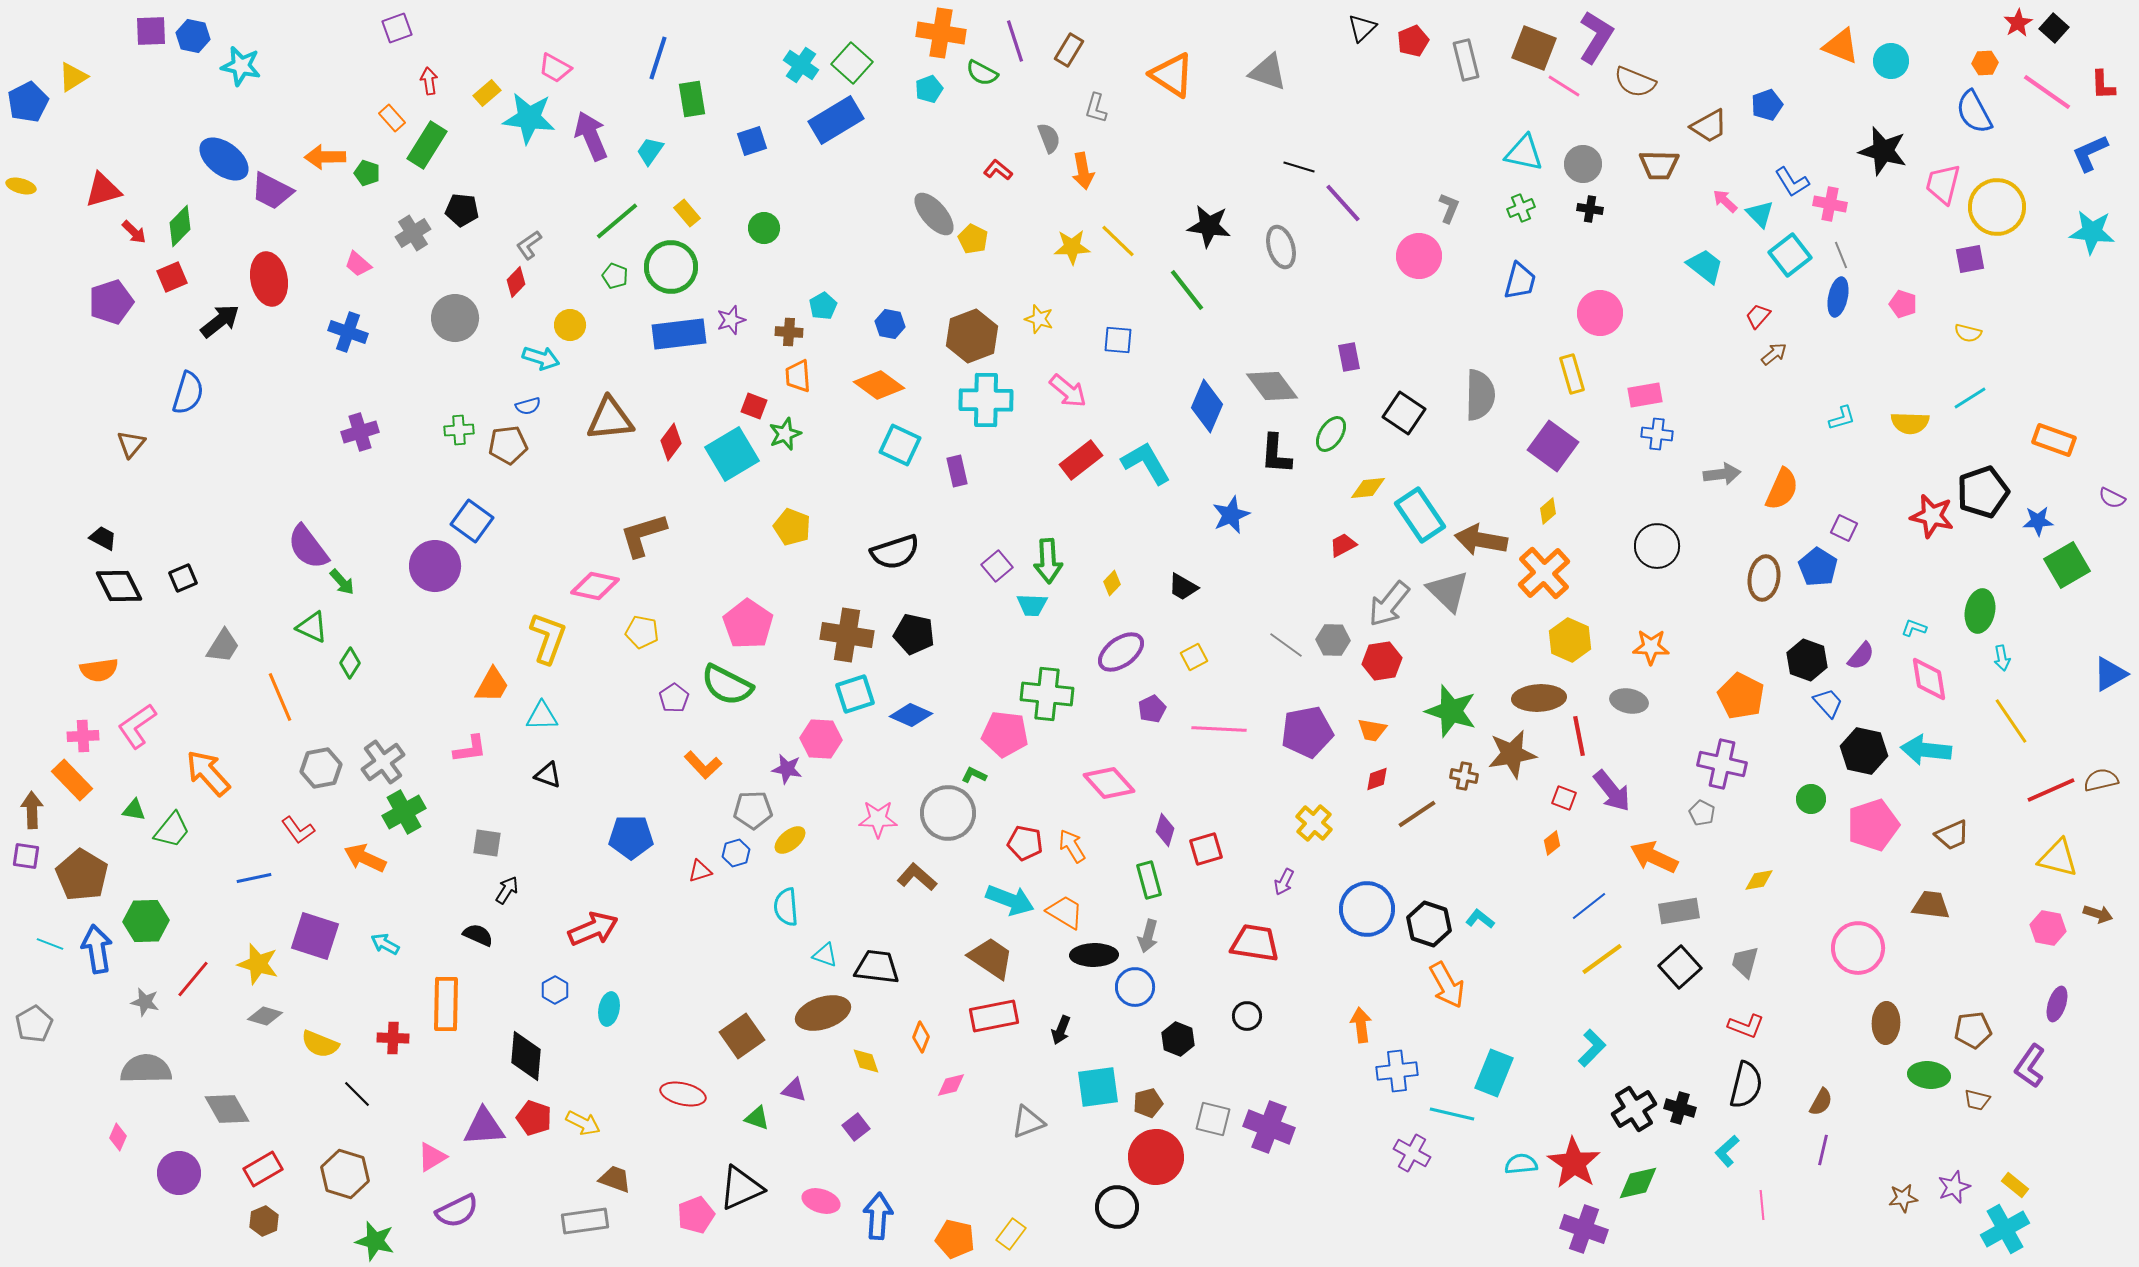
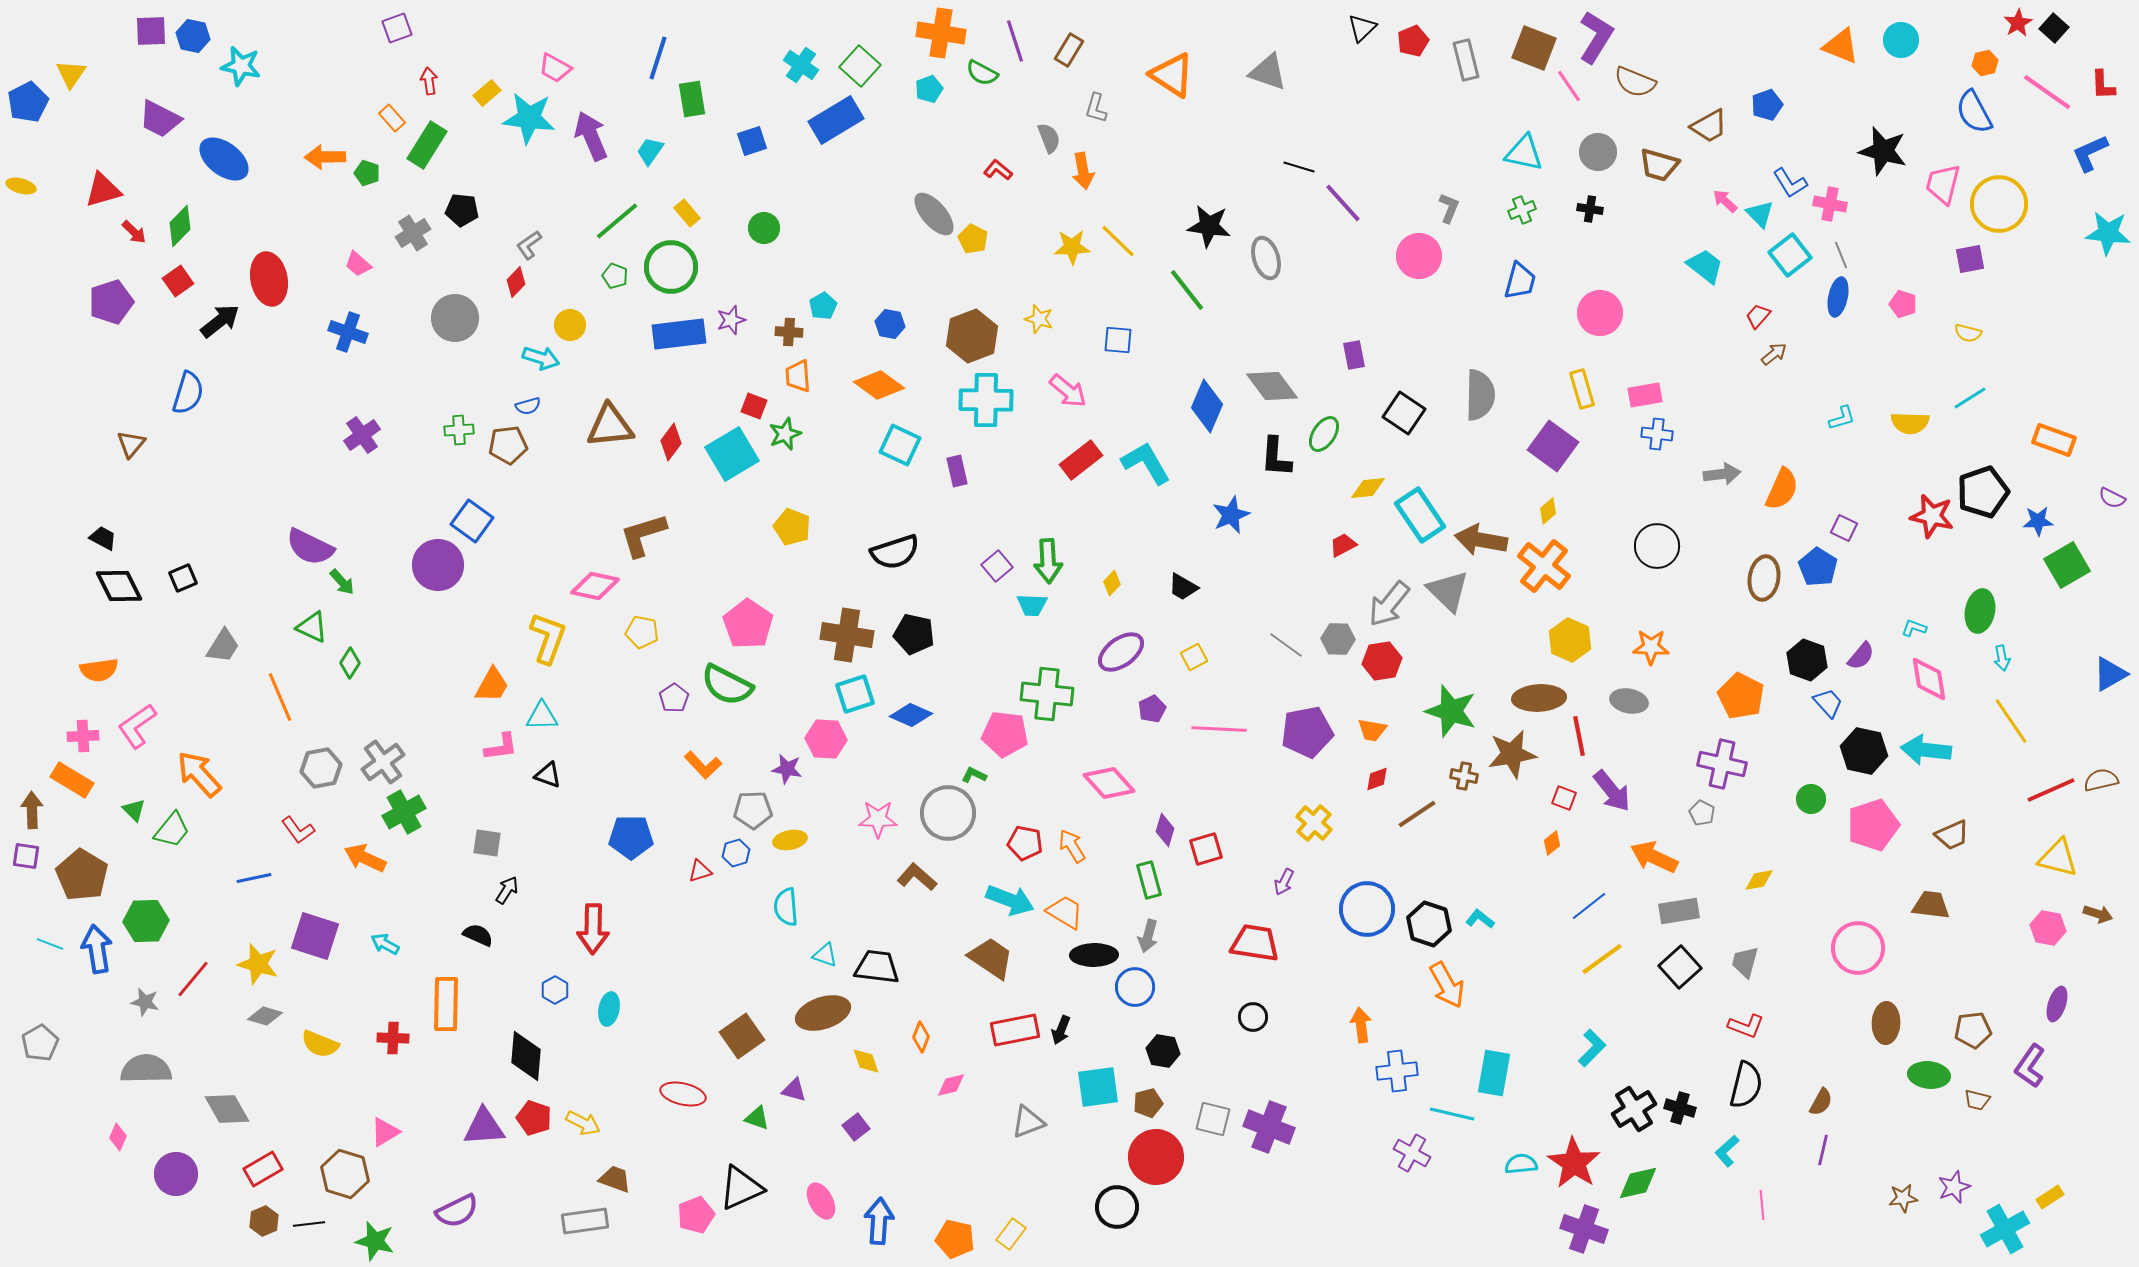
cyan circle at (1891, 61): moved 10 px right, 21 px up
green square at (852, 63): moved 8 px right, 3 px down
orange hexagon at (1985, 63): rotated 10 degrees counterclockwise
yellow triangle at (73, 77): moved 2 px left, 3 px up; rotated 24 degrees counterclockwise
pink line at (1564, 86): moved 5 px right; rotated 24 degrees clockwise
gray circle at (1583, 164): moved 15 px right, 12 px up
brown trapezoid at (1659, 165): rotated 15 degrees clockwise
blue L-shape at (1792, 182): moved 2 px left, 1 px down
purple trapezoid at (272, 191): moved 112 px left, 72 px up
yellow circle at (1997, 207): moved 2 px right, 3 px up
green cross at (1521, 208): moved 1 px right, 2 px down
cyan star at (2092, 232): moved 16 px right, 1 px down
gray ellipse at (1281, 247): moved 15 px left, 11 px down
red square at (172, 277): moved 6 px right, 4 px down; rotated 12 degrees counterclockwise
purple rectangle at (1349, 357): moved 5 px right, 2 px up
yellow rectangle at (1572, 374): moved 10 px right, 15 px down
brown triangle at (610, 419): moved 7 px down
purple cross at (360, 432): moved 2 px right, 3 px down; rotated 18 degrees counterclockwise
green ellipse at (1331, 434): moved 7 px left
black L-shape at (1276, 454): moved 3 px down
purple semicircle at (308, 547): moved 2 px right; rotated 27 degrees counterclockwise
purple circle at (435, 566): moved 3 px right, 1 px up
orange cross at (1544, 573): moved 7 px up; rotated 10 degrees counterclockwise
gray hexagon at (1333, 640): moved 5 px right, 1 px up
pink hexagon at (821, 739): moved 5 px right
pink L-shape at (470, 749): moved 31 px right, 2 px up
orange arrow at (208, 773): moved 9 px left, 1 px down
orange rectangle at (72, 780): rotated 15 degrees counterclockwise
green triangle at (134, 810): rotated 35 degrees clockwise
yellow ellipse at (790, 840): rotated 28 degrees clockwise
red arrow at (593, 929): rotated 114 degrees clockwise
red rectangle at (994, 1016): moved 21 px right, 14 px down
black circle at (1247, 1016): moved 6 px right, 1 px down
gray pentagon at (34, 1024): moved 6 px right, 19 px down
black hexagon at (1178, 1039): moved 15 px left, 12 px down; rotated 12 degrees counterclockwise
cyan rectangle at (1494, 1073): rotated 12 degrees counterclockwise
black line at (357, 1094): moved 48 px left, 130 px down; rotated 52 degrees counterclockwise
pink triangle at (432, 1157): moved 47 px left, 25 px up
purple circle at (179, 1173): moved 3 px left, 1 px down
yellow rectangle at (2015, 1185): moved 35 px right, 12 px down; rotated 72 degrees counterclockwise
pink ellipse at (821, 1201): rotated 45 degrees clockwise
blue arrow at (878, 1216): moved 1 px right, 5 px down
